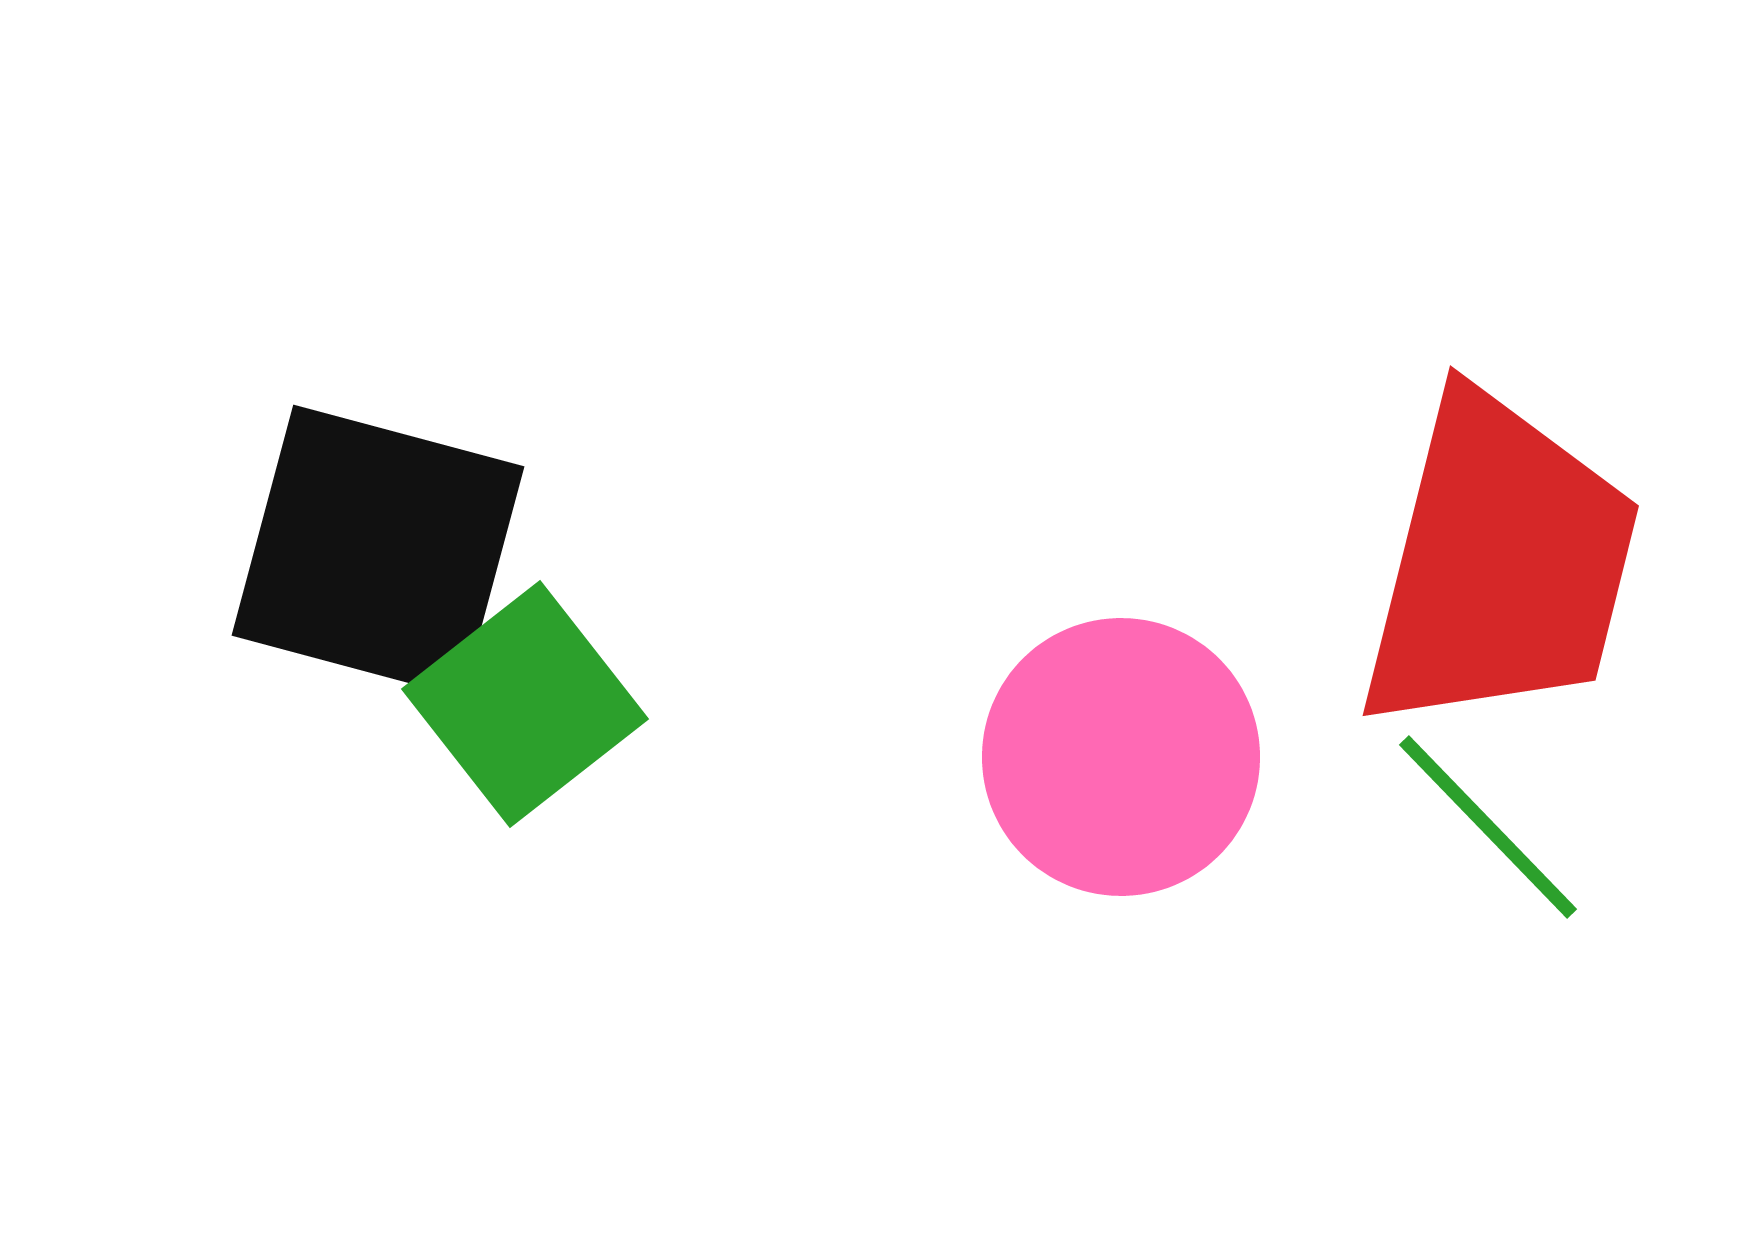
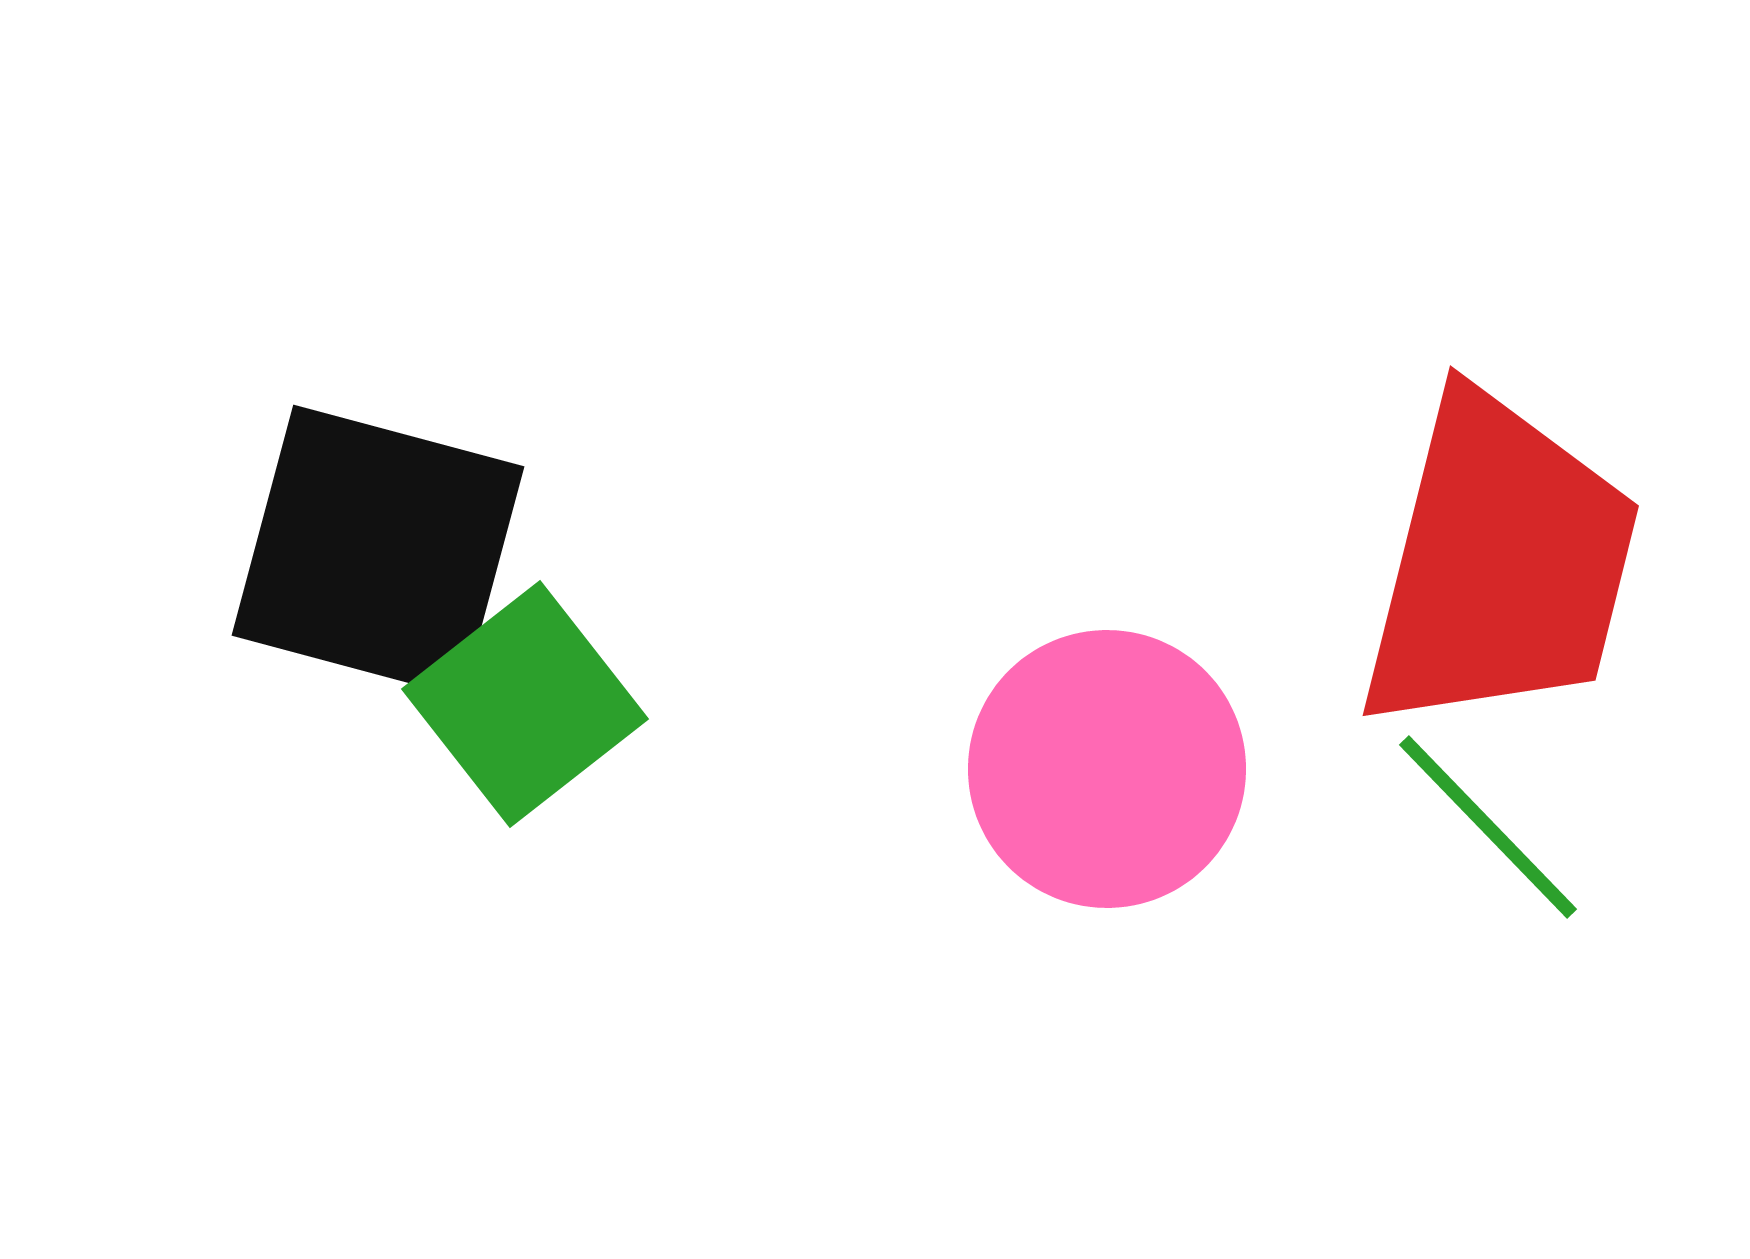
pink circle: moved 14 px left, 12 px down
